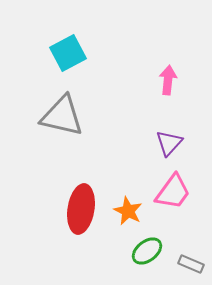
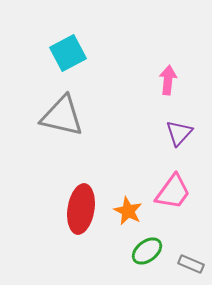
purple triangle: moved 10 px right, 10 px up
